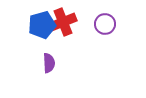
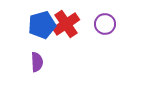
red cross: moved 3 px right, 2 px down; rotated 12 degrees counterclockwise
purple semicircle: moved 12 px left, 1 px up
